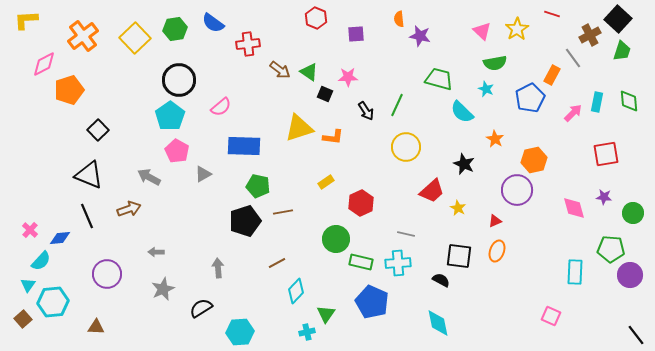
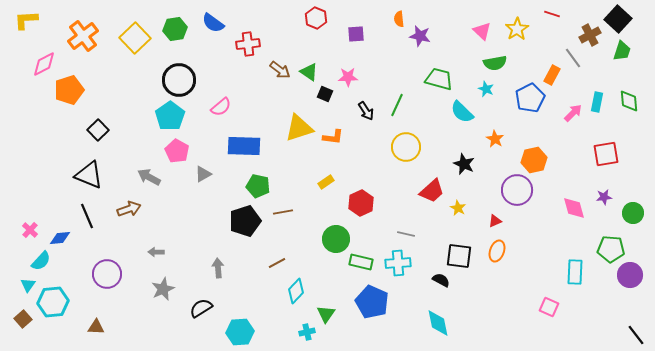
purple star at (604, 197): rotated 14 degrees counterclockwise
pink square at (551, 316): moved 2 px left, 9 px up
